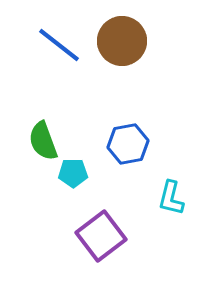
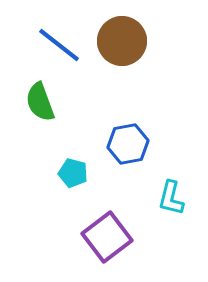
green semicircle: moved 3 px left, 39 px up
cyan pentagon: rotated 16 degrees clockwise
purple square: moved 6 px right, 1 px down
